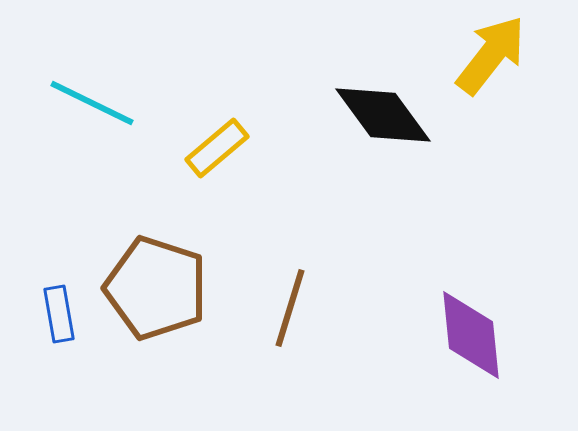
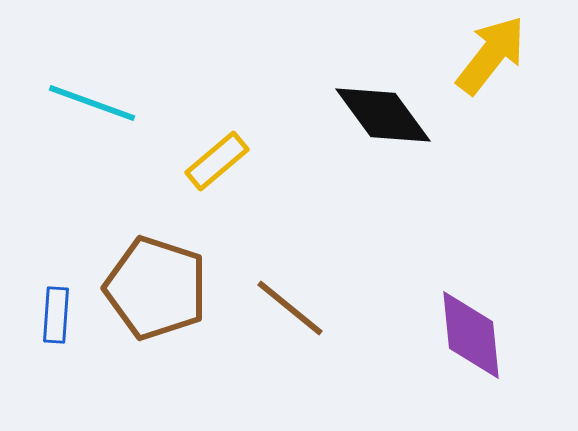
cyan line: rotated 6 degrees counterclockwise
yellow rectangle: moved 13 px down
brown line: rotated 68 degrees counterclockwise
blue rectangle: moved 3 px left, 1 px down; rotated 14 degrees clockwise
